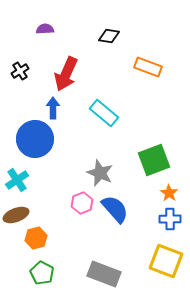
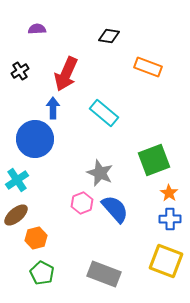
purple semicircle: moved 8 px left
brown ellipse: rotated 20 degrees counterclockwise
